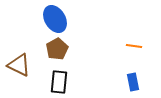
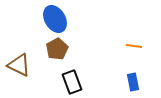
black rectangle: moved 13 px right; rotated 25 degrees counterclockwise
